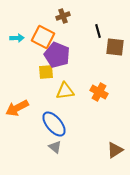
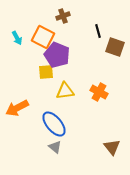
cyan arrow: rotated 64 degrees clockwise
brown square: rotated 12 degrees clockwise
brown triangle: moved 3 px left, 3 px up; rotated 36 degrees counterclockwise
